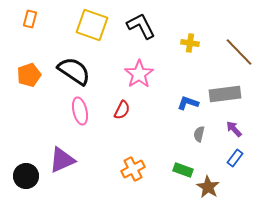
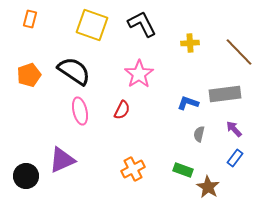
black L-shape: moved 1 px right, 2 px up
yellow cross: rotated 12 degrees counterclockwise
